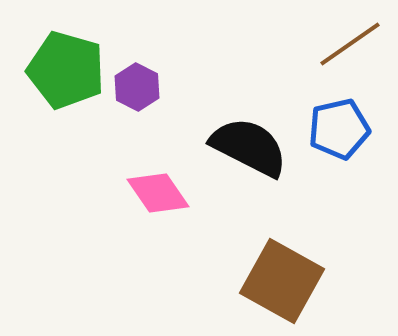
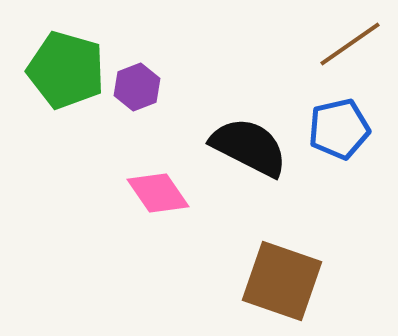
purple hexagon: rotated 12 degrees clockwise
brown square: rotated 10 degrees counterclockwise
